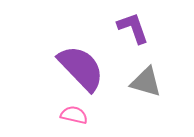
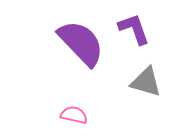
purple L-shape: moved 1 px right, 1 px down
purple semicircle: moved 25 px up
